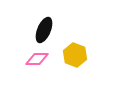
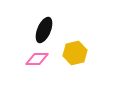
yellow hexagon: moved 2 px up; rotated 25 degrees clockwise
